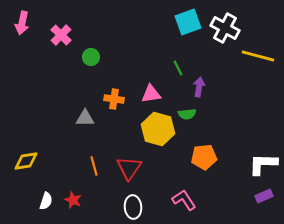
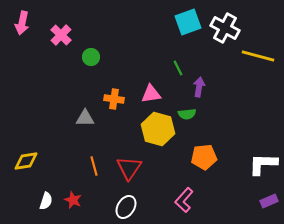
purple rectangle: moved 5 px right, 5 px down
pink L-shape: rotated 105 degrees counterclockwise
white ellipse: moved 7 px left; rotated 35 degrees clockwise
